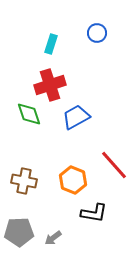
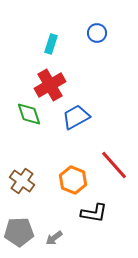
red cross: rotated 12 degrees counterclockwise
brown cross: moved 2 px left; rotated 25 degrees clockwise
gray arrow: moved 1 px right
